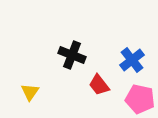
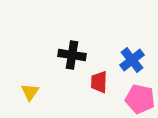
black cross: rotated 12 degrees counterclockwise
red trapezoid: moved 3 px up; rotated 40 degrees clockwise
